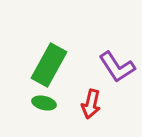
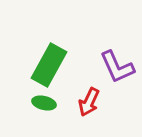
purple L-shape: rotated 9 degrees clockwise
red arrow: moved 2 px left, 2 px up; rotated 12 degrees clockwise
